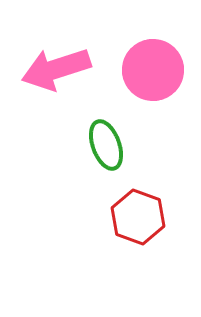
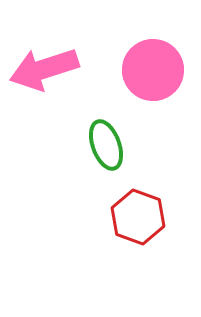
pink arrow: moved 12 px left
